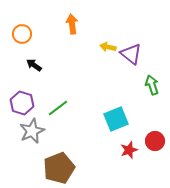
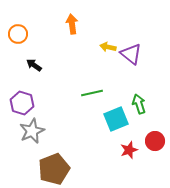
orange circle: moved 4 px left
green arrow: moved 13 px left, 19 px down
green line: moved 34 px right, 15 px up; rotated 25 degrees clockwise
brown pentagon: moved 5 px left, 1 px down
